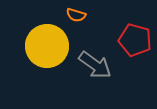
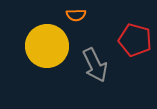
orange semicircle: rotated 18 degrees counterclockwise
gray arrow: rotated 28 degrees clockwise
